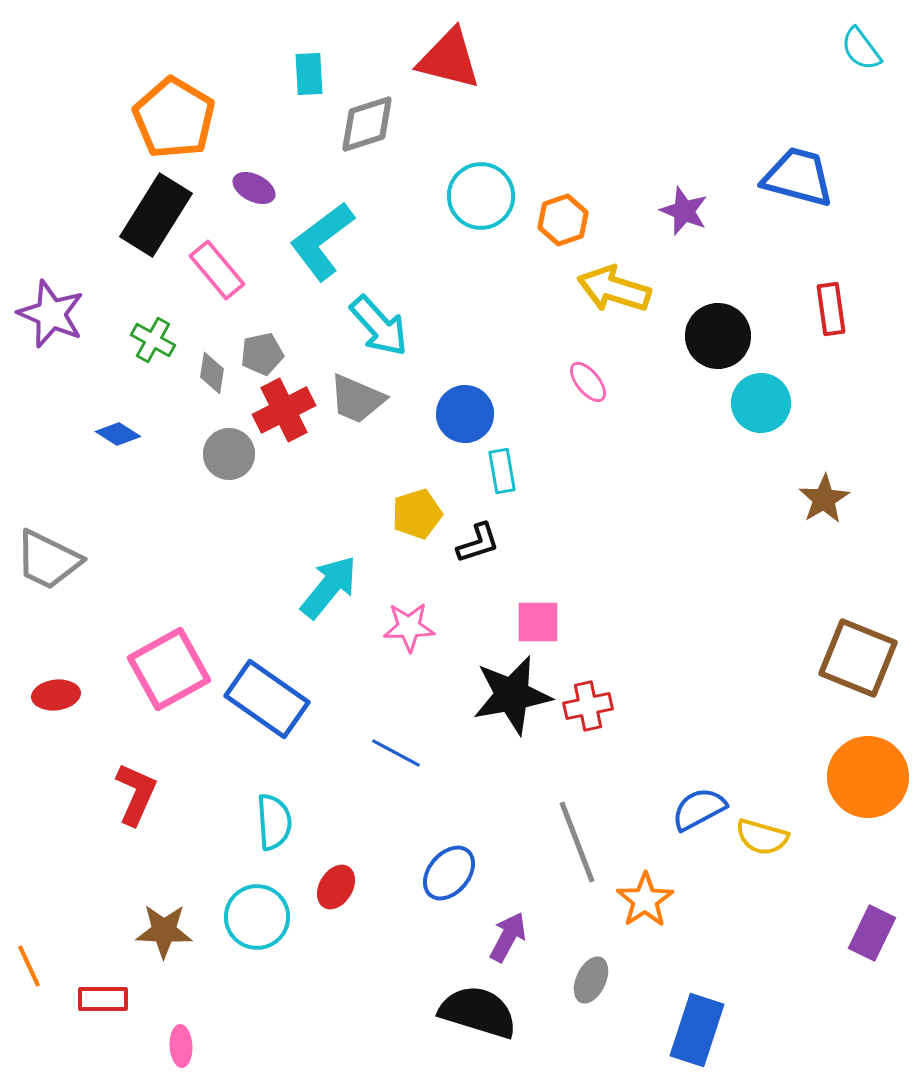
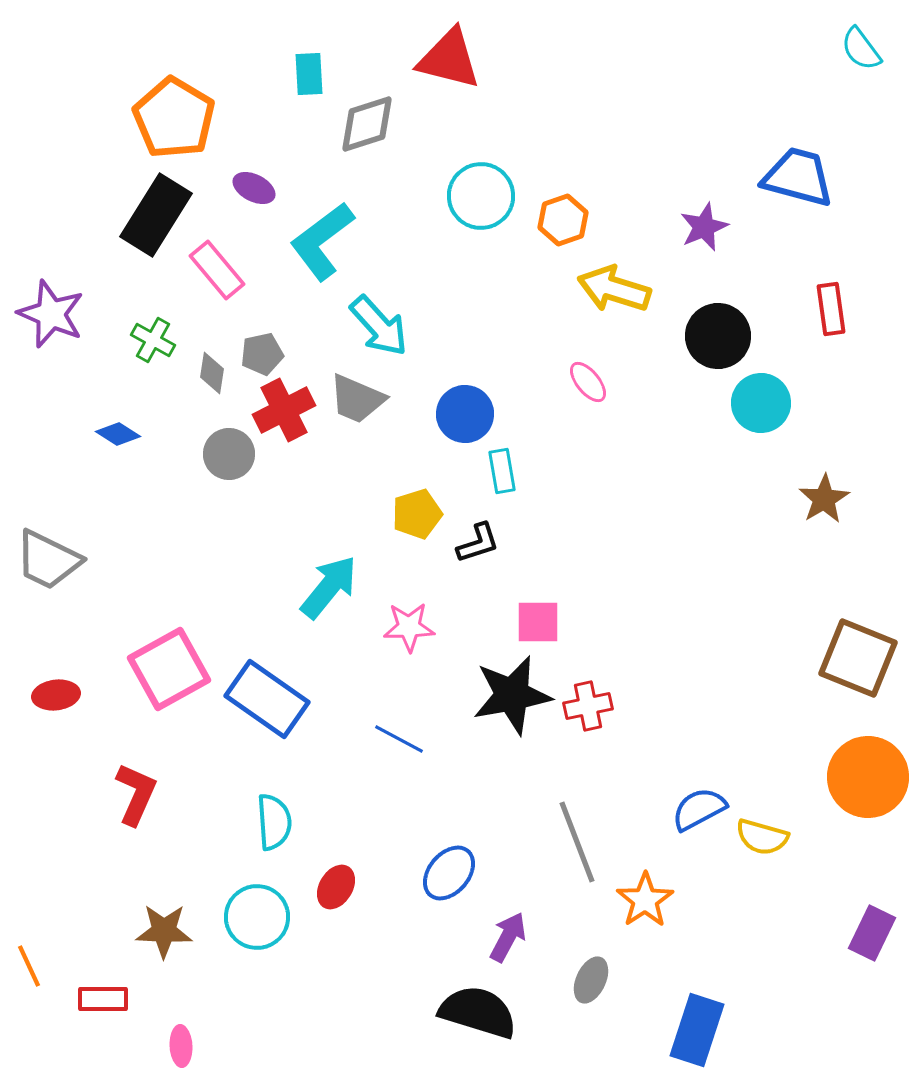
purple star at (684, 211): moved 20 px right, 16 px down; rotated 27 degrees clockwise
blue line at (396, 753): moved 3 px right, 14 px up
